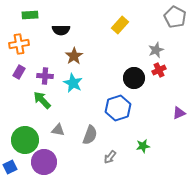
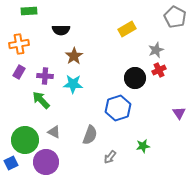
green rectangle: moved 1 px left, 4 px up
yellow rectangle: moved 7 px right, 4 px down; rotated 18 degrees clockwise
black circle: moved 1 px right
cyan star: moved 1 px down; rotated 24 degrees counterclockwise
green arrow: moved 1 px left
purple triangle: rotated 40 degrees counterclockwise
gray triangle: moved 4 px left, 2 px down; rotated 16 degrees clockwise
purple circle: moved 2 px right
blue square: moved 1 px right, 4 px up
